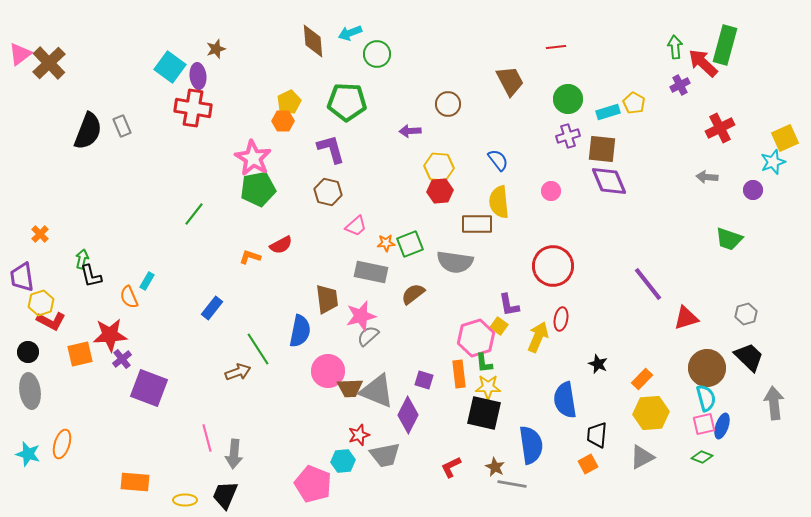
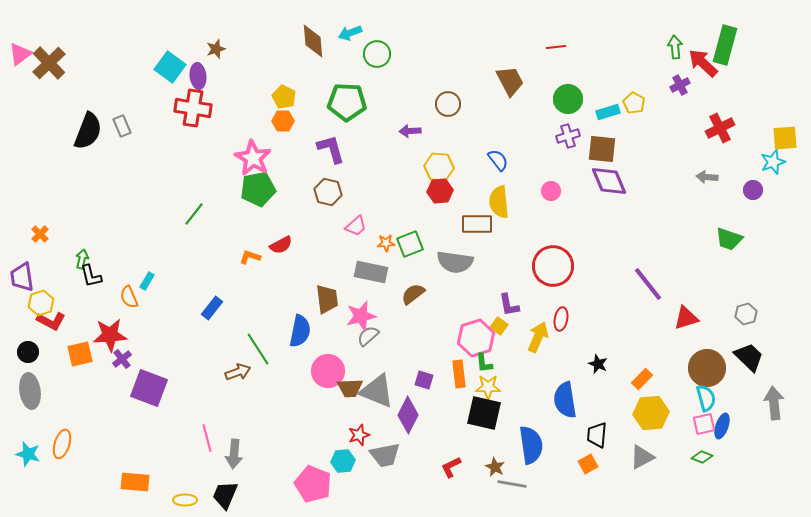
yellow pentagon at (289, 102): moved 5 px left, 5 px up; rotated 20 degrees counterclockwise
yellow square at (785, 138): rotated 20 degrees clockwise
